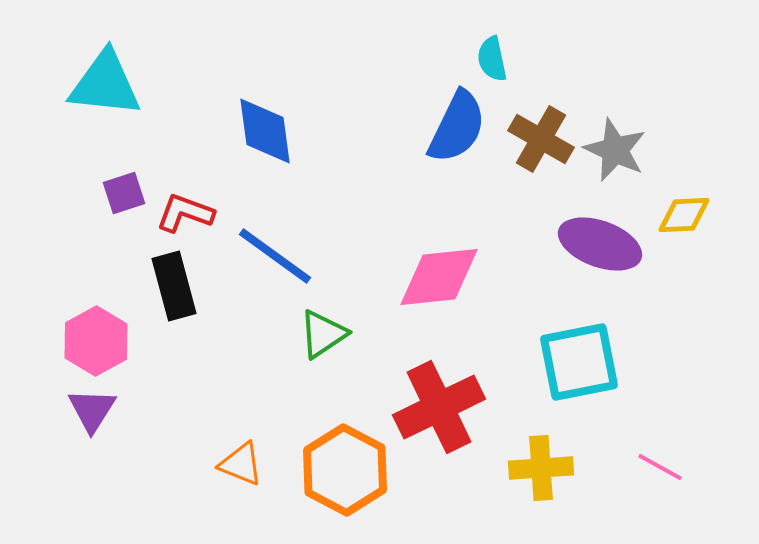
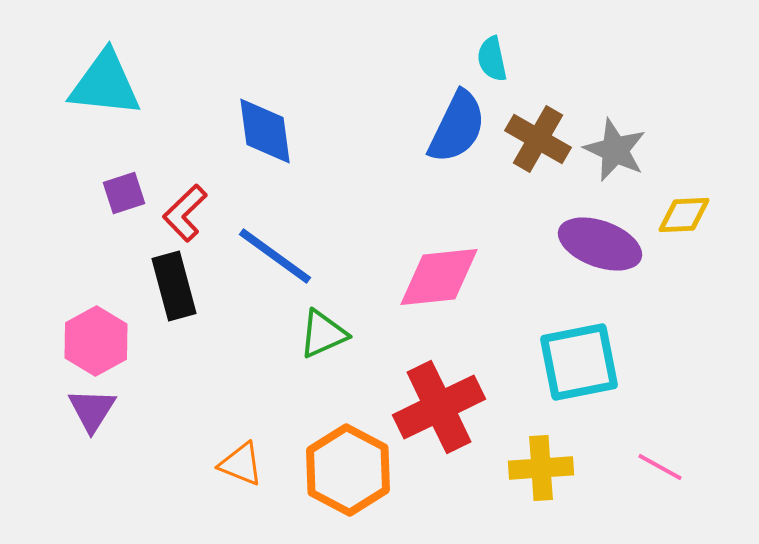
brown cross: moved 3 px left
red L-shape: rotated 64 degrees counterclockwise
green triangle: rotated 10 degrees clockwise
orange hexagon: moved 3 px right
